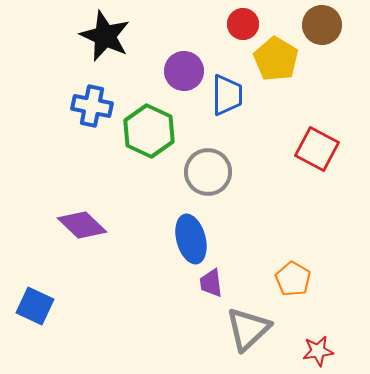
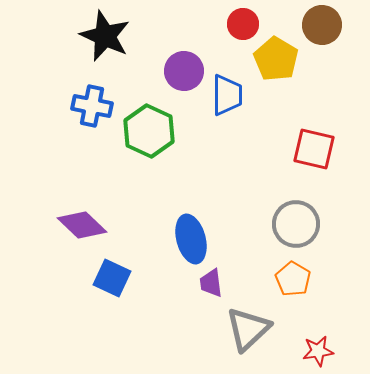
red square: moved 3 px left; rotated 15 degrees counterclockwise
gray circle: moved 88 px right, 52 px down
blue square: moved 77 px right, 28 px up
